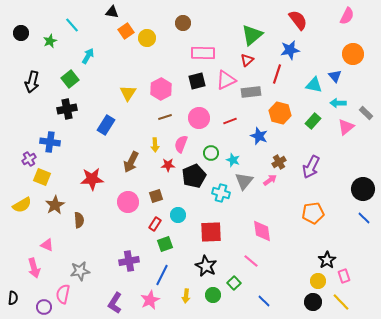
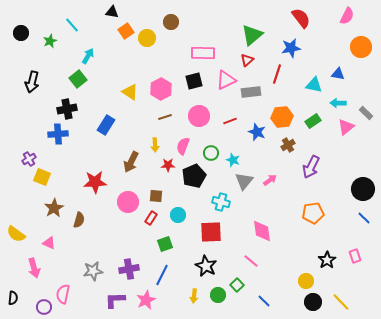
red semicircle at (298, 20): moved 3 px right, 2 px up
brown circle at (183, 23): moved 12 px left, 1 px up
blue star at (290, 50): moved 1 px right, 2 px up
orange circle at (353, 54): moved 8 px right, 7 px up
blue triangle at (335, 76): moved 3 px right, 2 px up; rotated 40 degrees counterclockwise
green square at (70, 79): moved 8 px right
black square at (197, 81): moved 3 px left
yellow triangle at (128, 93): moved 2 px right, 1 px up; rotated 30 degrees counterclockwise
orange hexagon at (280, 113): moved 2 px right, 4 px down; rotated 20 degrees counterclockwise
pink circle at (199, 118): moved 2 px up
green rectangle at (313, 121): rotated 14 degrees clockwise
blue star at (259, 136): moved 2 px left, 4 px up
blue cross at (50, 142): moved 8 px right, 8 px up; rotated 12 degrees counterclockwise
pink semicircle at (181, 144): moved 2 px right, 2 px down
brown cross at (279, 162): moved 9 px right, 17 px up
red star at (92, 179): moved 3 px right, 3 px down
cyan cross at (221, 193): moved 9 px down
brown square at (156, 196): rotated 24 degrees clockwise
yellow semicircle at (22, 205): moved 6 px left, 29 px down; rotated 66 degrees clockwise
brown star at (55, 205): moved 1 px left, 3 px down
brown semicircle at (79, 220): rotated 21 degrees clockwise
red rectangle at (155, 224): moved 4 px left, 6 px up
pink triangle at (47, 245): moved 2 px right, 2 px up
purple cross at (129, 261): moved 8 px down
gray star at (80, 271): moved 13 px right
pink rectangle at (344, 276): moved 11 px right, 20 px up
yellow circle at (318, 281): moved 12 px left
green square at (234, 283): moved 3 px right, 2 px down
green circle at (213, 295): moved 5 px right
yellow arrow at (186, 296): moved 8 px right
pink star at (150, 300): moved 4 px left
purple L-shape at (115, 303): moved 3 px up; rotated 55 degrees clockwise
